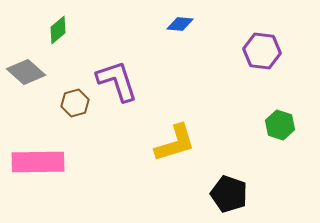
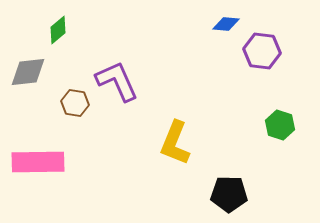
blue diamond: moved 46 px right
gray diamond: moved 2 px right; rotated 48 degrees counterclockwise
purple L-shape: rotated 6 degrees counterclockwise
brown hexagon: rotated 24 degrees clockwise
yellow L-shape: rotated 129 degrees clockwise
black pentagon: rotated 18 degrees counterclockwise
